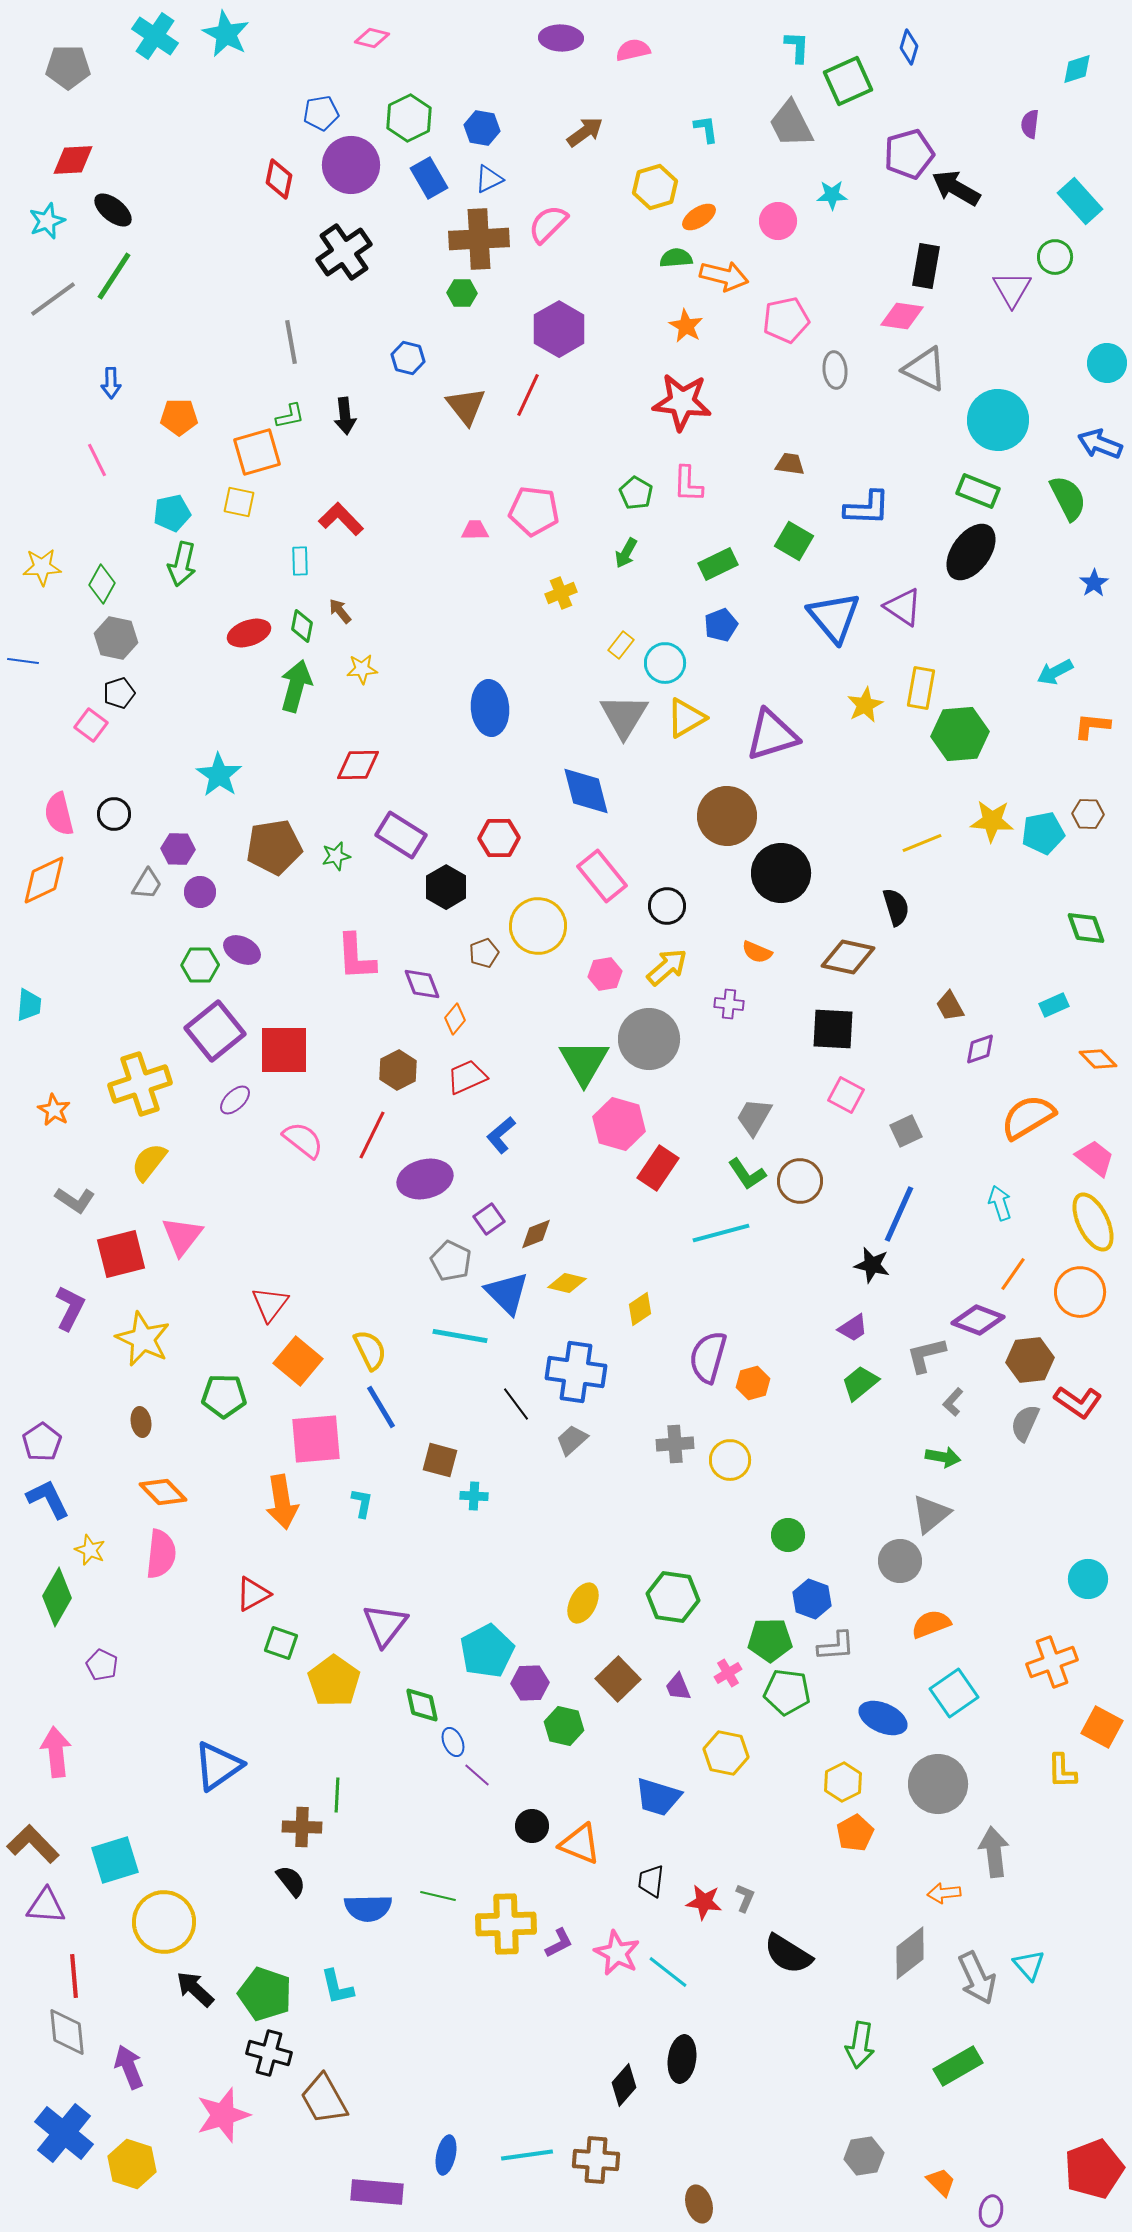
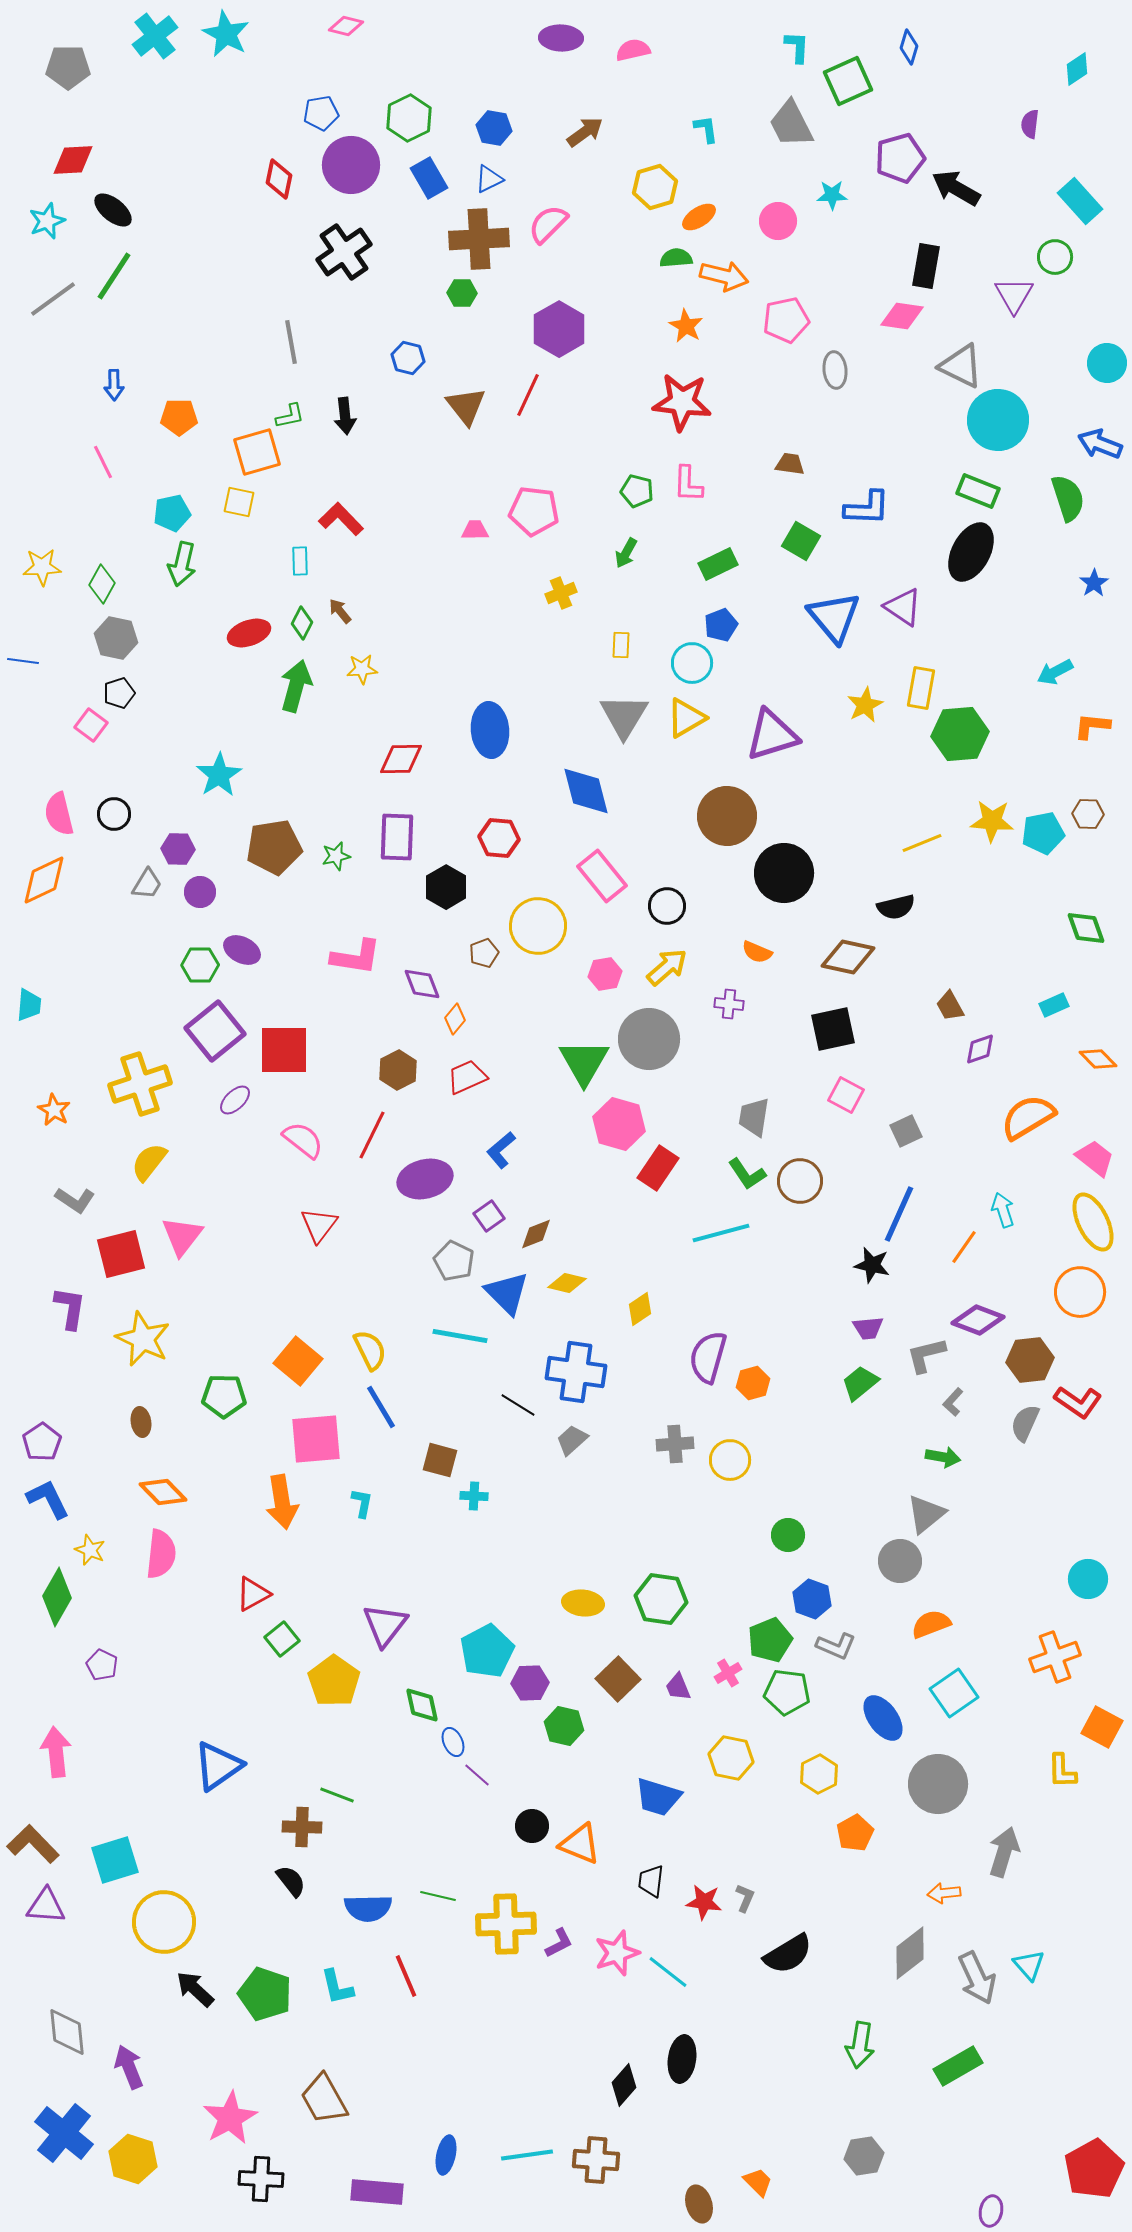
cyan cross at (155, 36): rotated 18 degrees clockwise
pink diamond at (372, 38): moved 26 px left, 12 px up
cyan diamond at (1077, 69): rotated 16 degrees counterclockwise
blue hexagon at (482, 128): moved 12 px right
purple pentagon at (909, 154): moved 9 px left, 4 px down
purple triangle at (1012, 289): moved 2 px right, 6 px down
gray triangle at (925, 369): moved 36 px right, 3 px up
blue arrow at (111, 383): moved 3 px right, 2 px down
pink line at (97, 460): moved 6 px right, 2 px down
green pentagon at (636, 493): moved 1 px right, 2 px up; rotated 16 degrees counterclockwise
green semicircle at (1068, 498): rotated 9 degrees clockwise
green square at (794, 541): moved 7 px right
black ellipse at (971, 552): rotated 8 degrees counterclockwise
green diamond at (302, 626): moved 3 px up; rotated 16 degrees clockwise
yellow rectangle at (621, 645): rotated 36 degrees counterclockwise
cyan circle at (665, 663): moved 27 px right
blue ellipse at (490, 708): moved 22 px down
red diamond at (358, 765): moved 43 px right, 6 px up
cyan star at (219, 775): rotated 6 degrees clockwise
purple rectangle at (401, 835): moved 4 px left, 2 px down; rotated 60 degrees clockwise
red hexagon at (499, 838): rotated 6 degrees clockwise
black circle at (781, 873): moved 3 px right
black semicircle at (896, 907): rotated 93 degrees clockwise
pink L-shape at (356, 957): rotated 78 degrees counterclockwise
black square at (833, 1029): rotated 15 degrees counterclockwise
gray trapezoid at (754, 1117): rotated 21 degrees counterclockwise
blue L-shape at (501, 1135): moved 15 px down
cyan arrow at (1000, 1203): moved 3 px right, 7 px down
purple square at (489, 1219): moved 3 px up
gray pentagon at (451, 1261): moved 3 px right
orange line at (1013, 1274): moved 49 px left, 27 px up
red triangle at (270, 1304): moved 49 px right, 79 px up
purple L-shape at (70, 1308): rotated 18 degrees counterclockwise
purple trapezoid at (853, 1328): moved 15 px right; rotated 28 degrees clockwise
black line at (516, 1404): moved 2 px right, 1 px down; rotated 21 degrees counterclockwise
gray triangle at (931, 1514): moved 5 px left
green hexagon at (673, 1597): moved 12 px left, 2 px down
yellow ellipse at (583, 1603): rotated 69 degrees clockwise
green pentagon at (770, 1640): rotated 21 degrees counterclockwise
green square at (281, 1643): moved 1 px right, 4 px up; rotated 32 degrees clockwise
gray L-shape at (836, 1646): rotated 27 degrees clockwise
orange cross at (1052, 1662): moved 3 px right, 5 px up
blue ellipse at (883, 1718): rotated 30 degrees clockwise
yellow hexagon at (726, 1753): moved 5 px right, 5 px down
yellow hexagon at (843, 1782): moved 24 px left, 8 px up
green line at (337, 1795): rotated 72 degrees counterclockwise
gray arrow at (994, 1852): moved 10 px right; rotated 24 degrees clockwise
pink star at (617, 1953): rotated 27 degrees clockwise
black semicircle at (788, 1954): rotated 63 degrees counterclockwise
red line at (74, 1976): moved 332 px right; rotated 18 degrees counterclockwise
black cross at (269, 2053): moved 8 px left, 126 px down; rotated 12 degrees counterclockwise
pink star at (223, 2115): moved 7 px right, 3 px down; rotated 12 degrees counterclockwise
yellow hexagon at (132, 2164): moved 1 px right, 5 px up
red pentagon at (1094, 2169): rotated 8 degrees counterclockwise
orange trapezoid at (941, 2182): moved 183 px left
